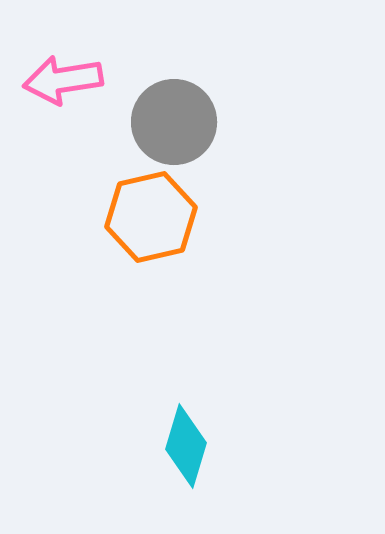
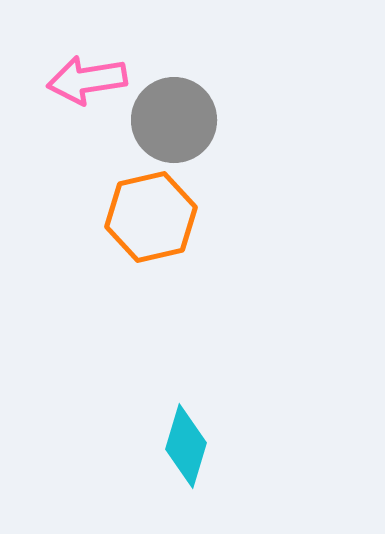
pink arrow: moved 24 px right
gray circle: moved 2 px up
